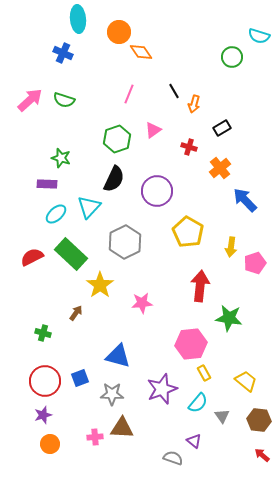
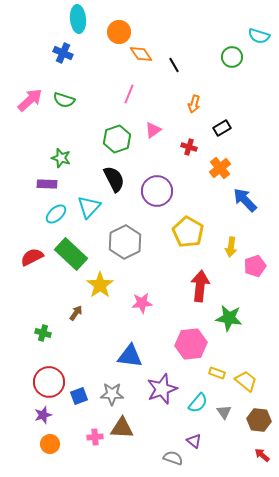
orange diamond at (141, 52): moved 2 px down
black line at (174, 91): moved 26 px up
black semicircle at (114, 179): rotated 52 degrees counterclockwise
pink pentagon at (255, 263): moved 3 px down
blue triangle at (118, 356): moved 12 px right; rotated 8 degrees counterclockwise
yellow rectangle at (204, 373): moved 13 px right; rotated 42 degrees counterclockwise
blue square at (80, 378): moved 1 px left, 18 px down
red circle at (45, 381): moved 4 px right, 1 px down
gray triangle at (222, 416): moved 2 px right, 4 px up
